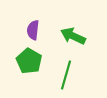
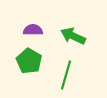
purple semicircle: rotated 84 degrees clockwise
